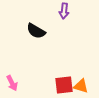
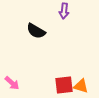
pink arrow: rotated 21 degrees counterclockwise
